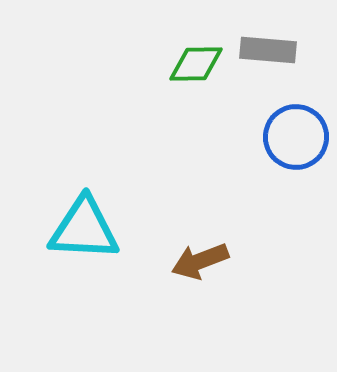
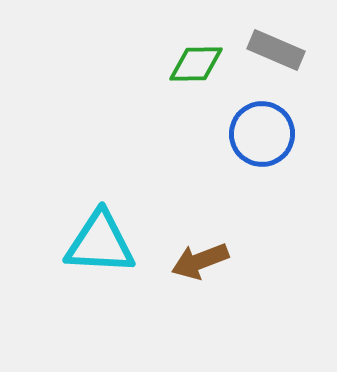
gray rectangle: moved 8 px right; rotated 18 degrees clockwise
blue circle: moved 34 px left, 3 px up
cyan triangle: moved 16 px right, 14 px down
